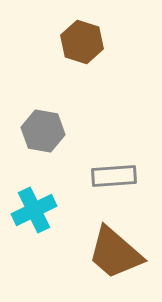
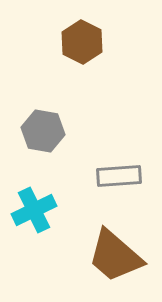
brown hexagon: rotated 9 degrees clockwise
gray rectangle: moved 5 px right
brown trapezoid: moved 3 px down
